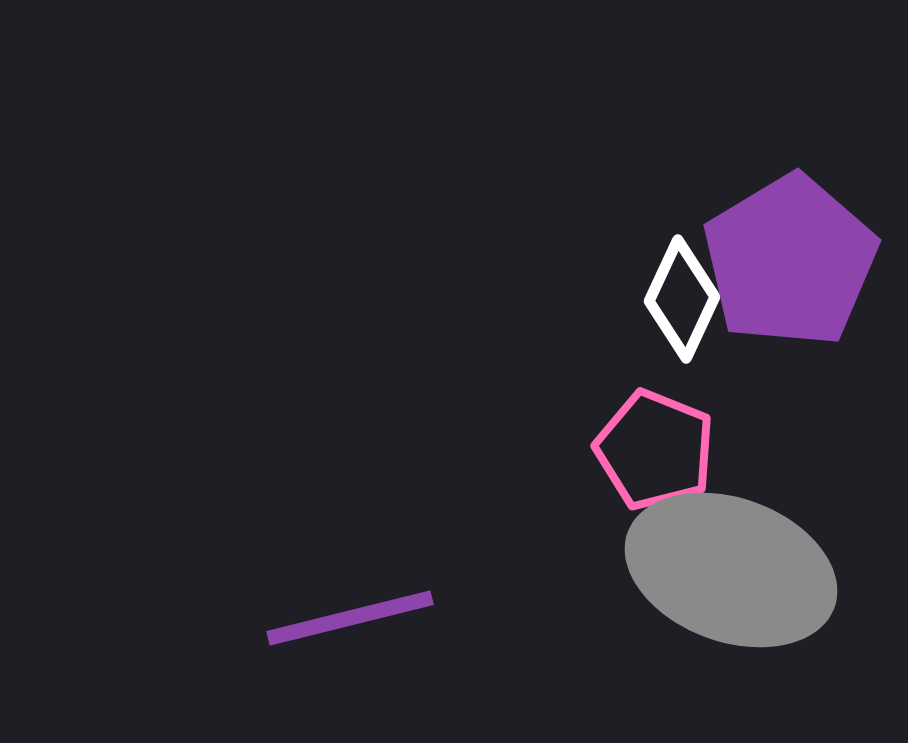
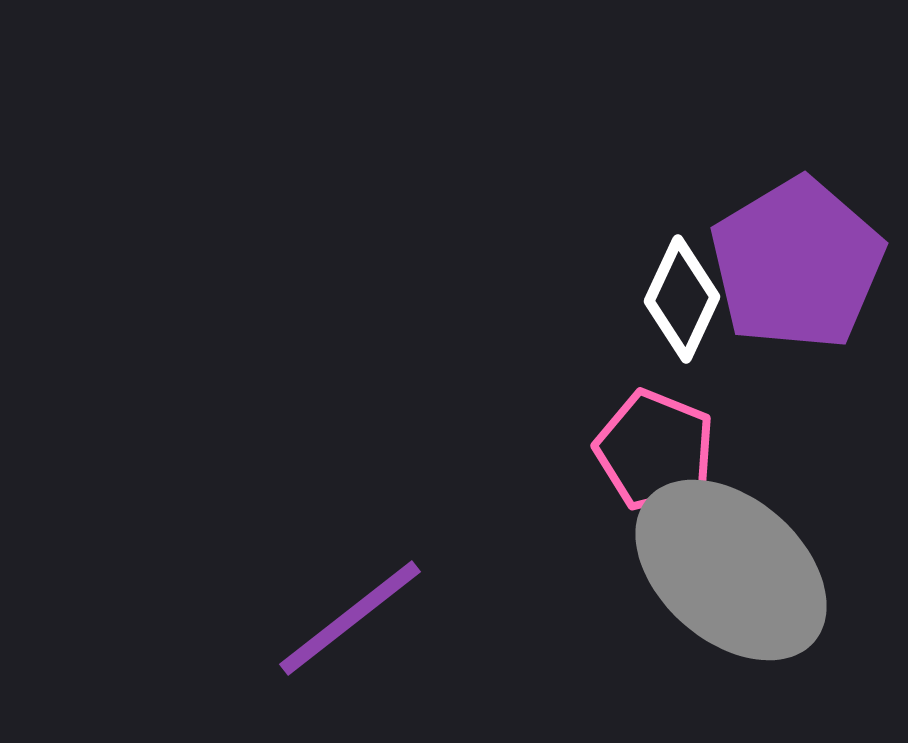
purple pentagon: moved 7 px right, 3 px down
gray ellipse: rotated 21 degrees clockwise
purple line: rotated 24 degrees counterclockwise
